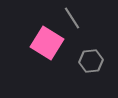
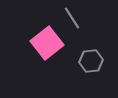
pink square: rotated 20 degrees clockwise
